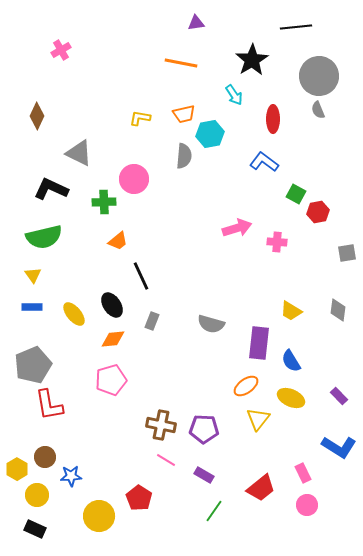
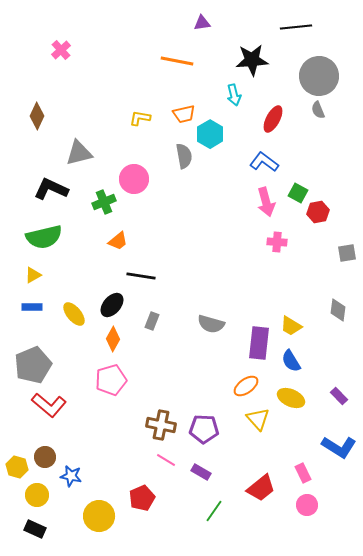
purple triangle at (196, 23): moved 6 px right
pink cross at (61, 50): rotated 12 degrees counterclockwise
black star at (252, 60): rotated 28 degrees clockwise
orange line at (181, 63): moved 4 px left, 2 px up
cyan arrow at (234, 95): rotated 20 degrees clockwise
red ellipse at (273, 119): rotated 28 degrees clockwise
cyan hexagon at (210, 134): rotated 20 degrees counterclockwise
gray triangle at (79, 153): rotated 40 degrees counterclockwise
gray semicircle at (184, 156): rotated 15 degrees counterclockwise
green square at (296, 194): moved 2 px right, 1 px up
green cross at (104, 202): rotated 20 degrees counterclockwise
pink arrow at (237, 228): moved 29 px right, 26 px up; rotated 92 degrees clockwise
yellow triangle at (33, 275): rotated 36 degrees clockwise
black line at (141, 276): rotated 56 degrees counterclockwise
black ellipse at (112, 305): rotated 75 degrees clockwise
yellow trapezoid at (291, 311): moved 15 px down
orange diamond at (113, 339): rotated 55 degrees counterclockwise
red L-shape at (49, 405): rotated 40 degrees counterclockwise
yellow triangle at (258, 419): rotated 20 degrees counterclockwise
yellow hexagon at (17, 469): moved 2 px up; rotated 15 degrees counterclockwise
purple rectangle at (204, 475): moved 3 px left, 3 px up
blue star at (71, 476): rotated 15 degrees clockwise
red pentagon at (139, 498): moved 3 px right; rotated 15 degrees clockwise
